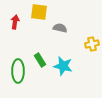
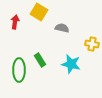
yellow square: rotated 24 degrees clockwise
gray semicircle: moved 2 px right
yellow cross: rotated 24 degrees clockwise
cyan star: moved 8 px right, 2 px up
green ellipse: moved 1 px right, 1 px up
